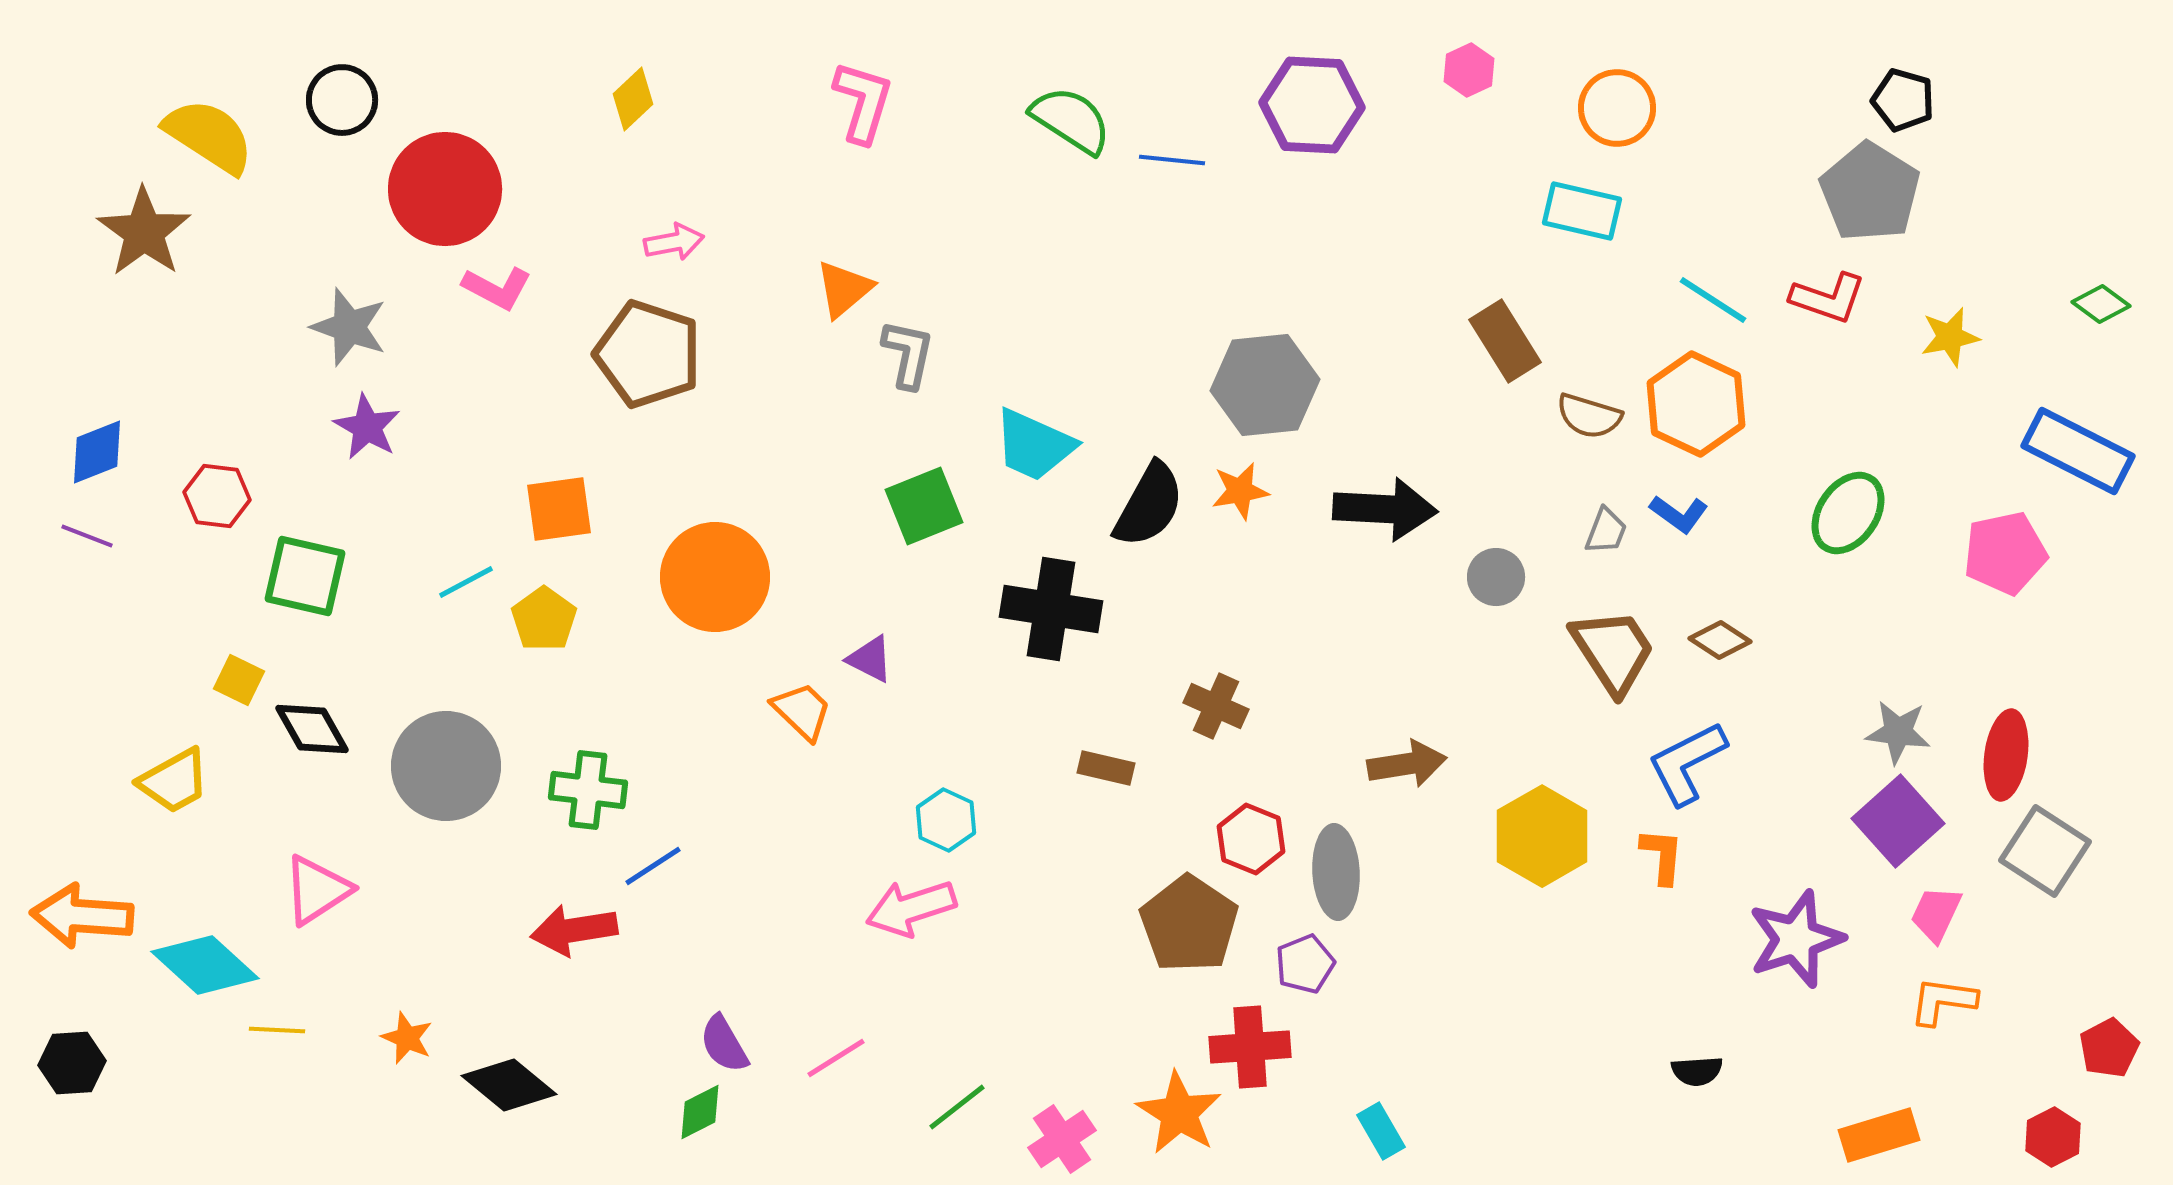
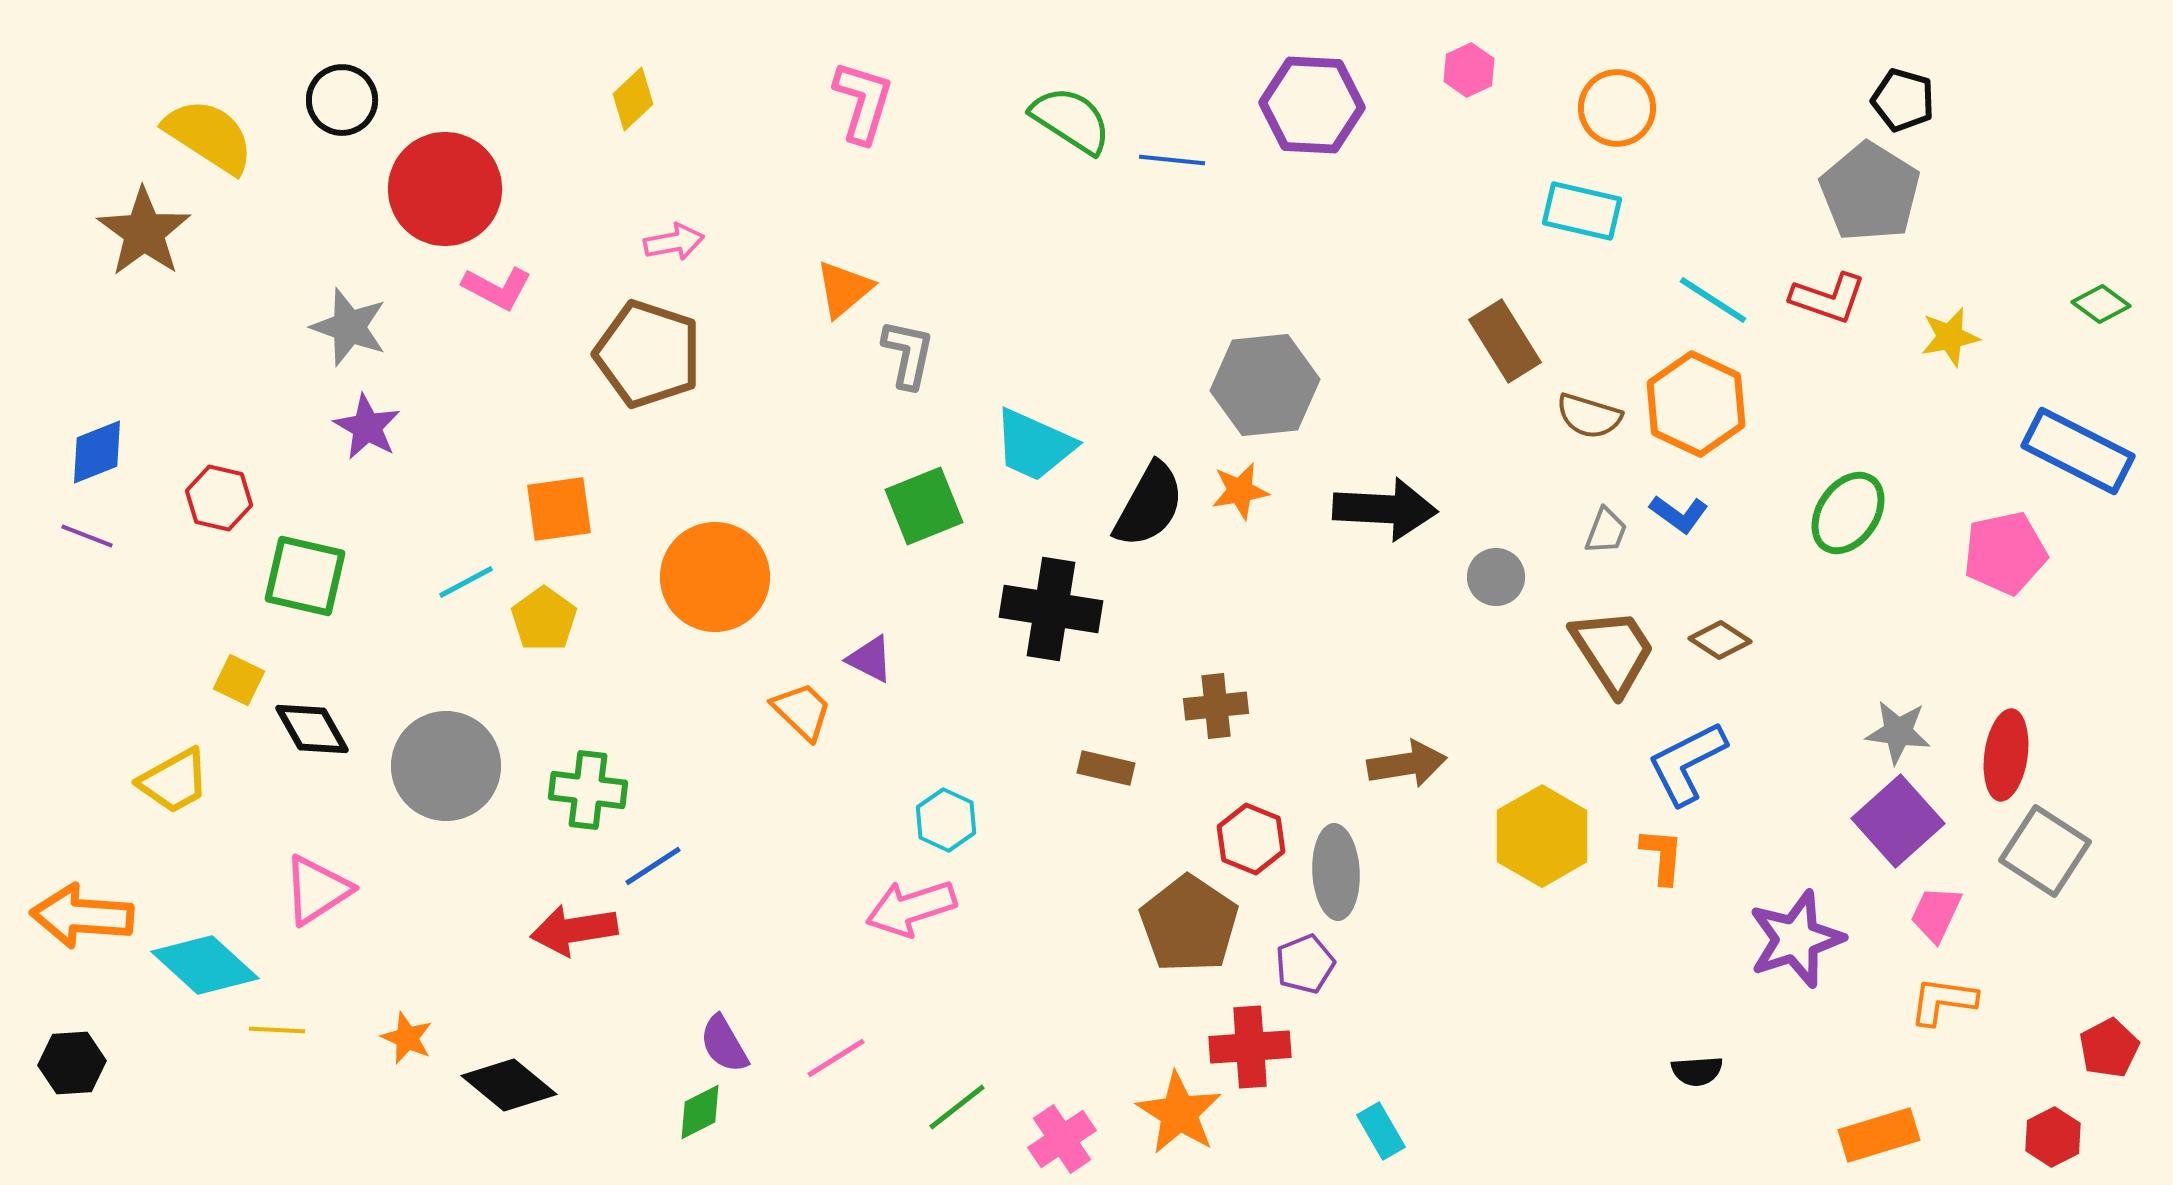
red hexagon at (217, 496): moved 2 px right, 2 px down; rotated 6 degrees clockwise
brown cross at (1216, 706): rotated 30 degrees counterclockwise
